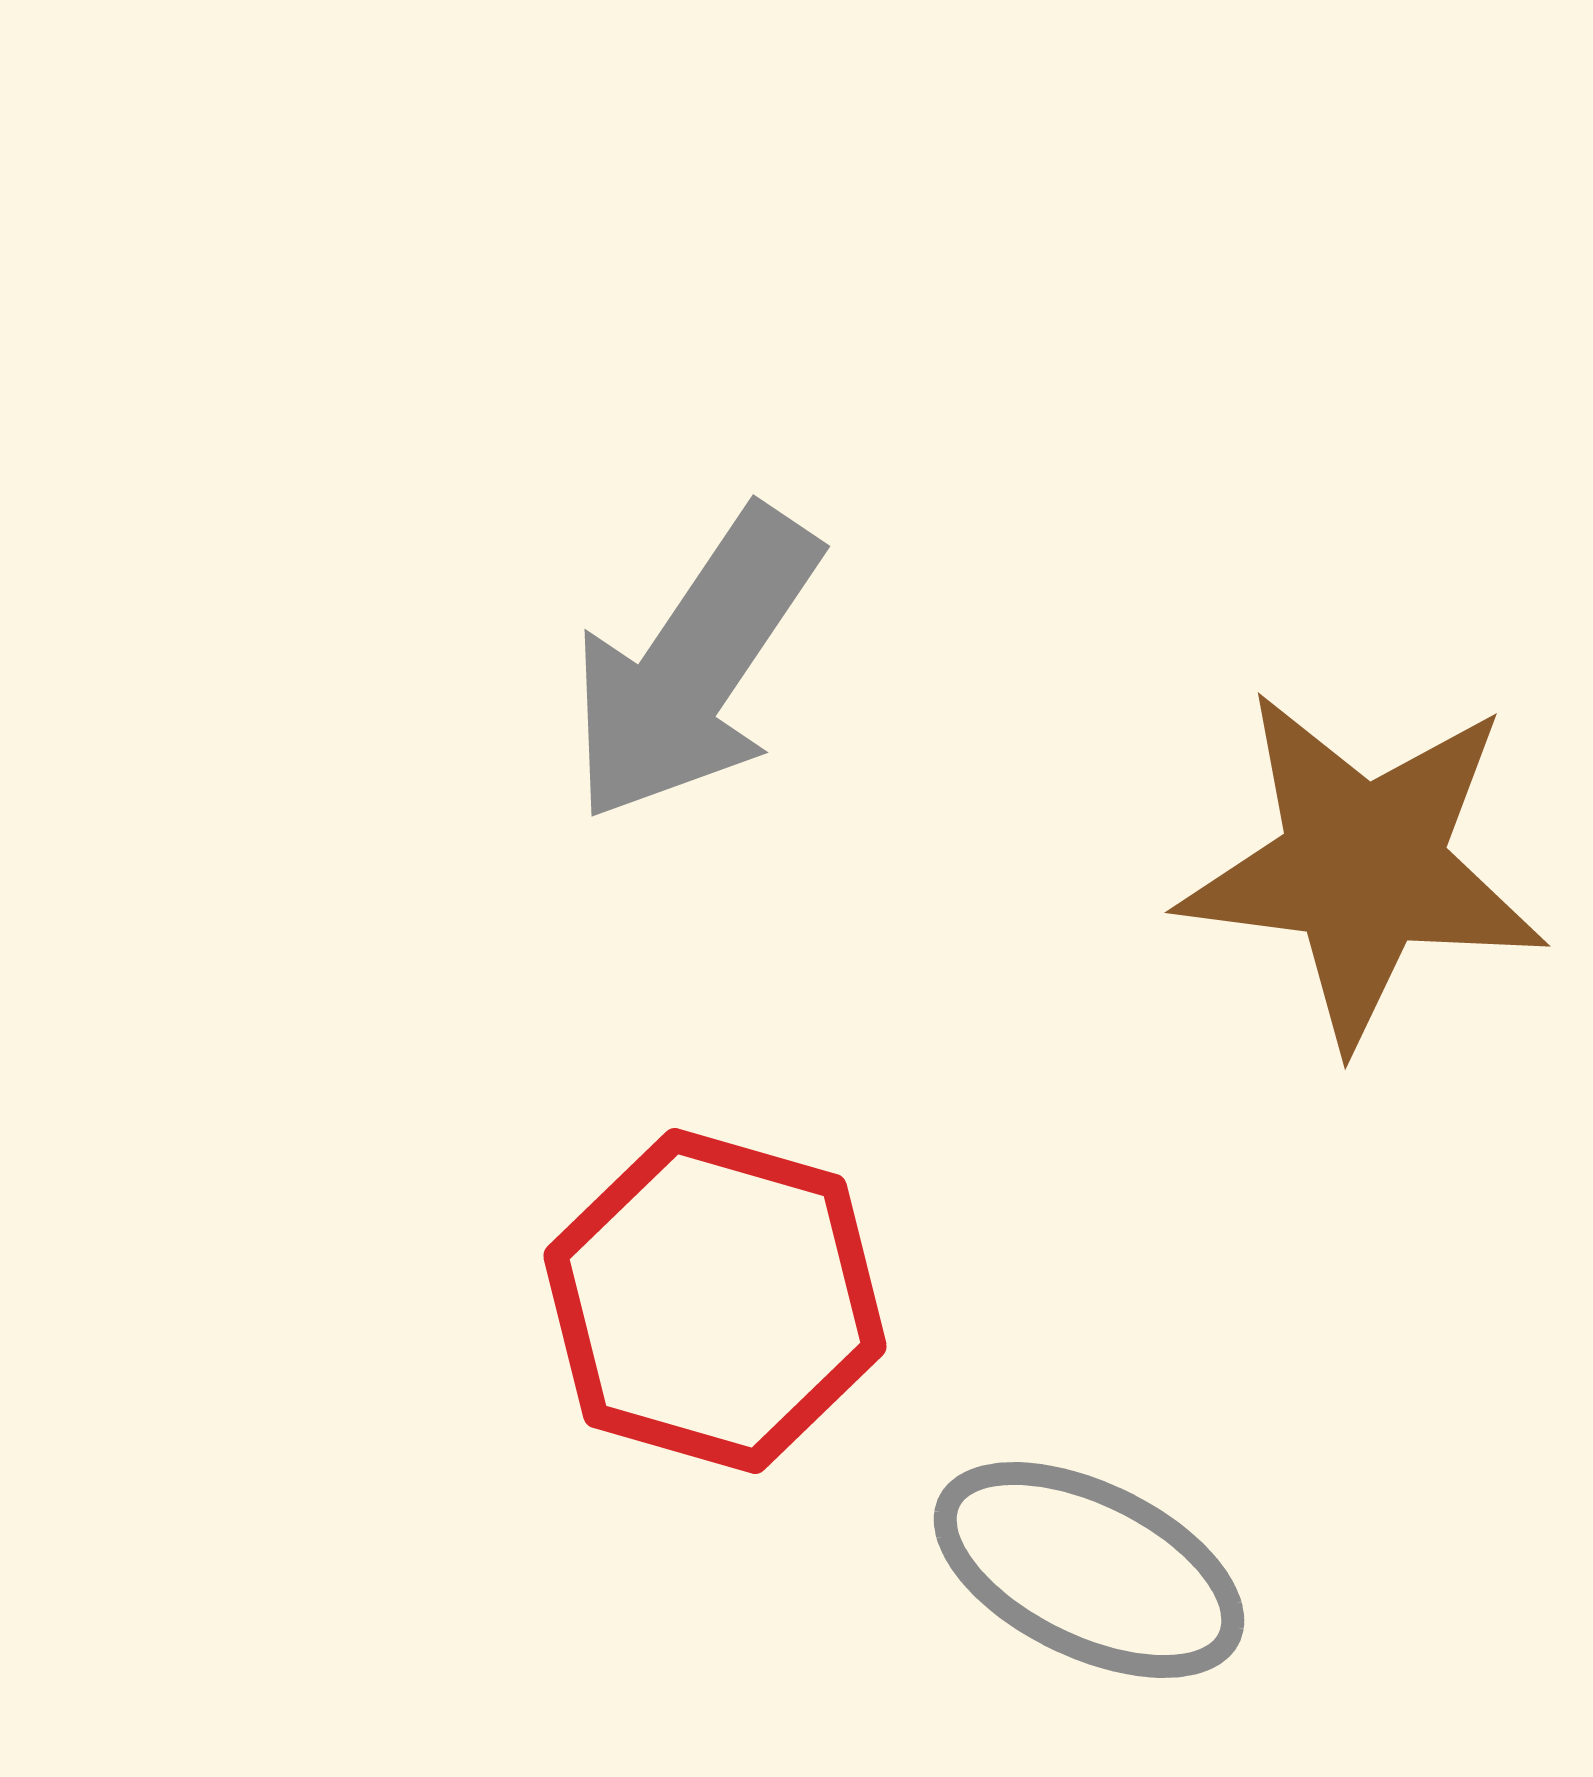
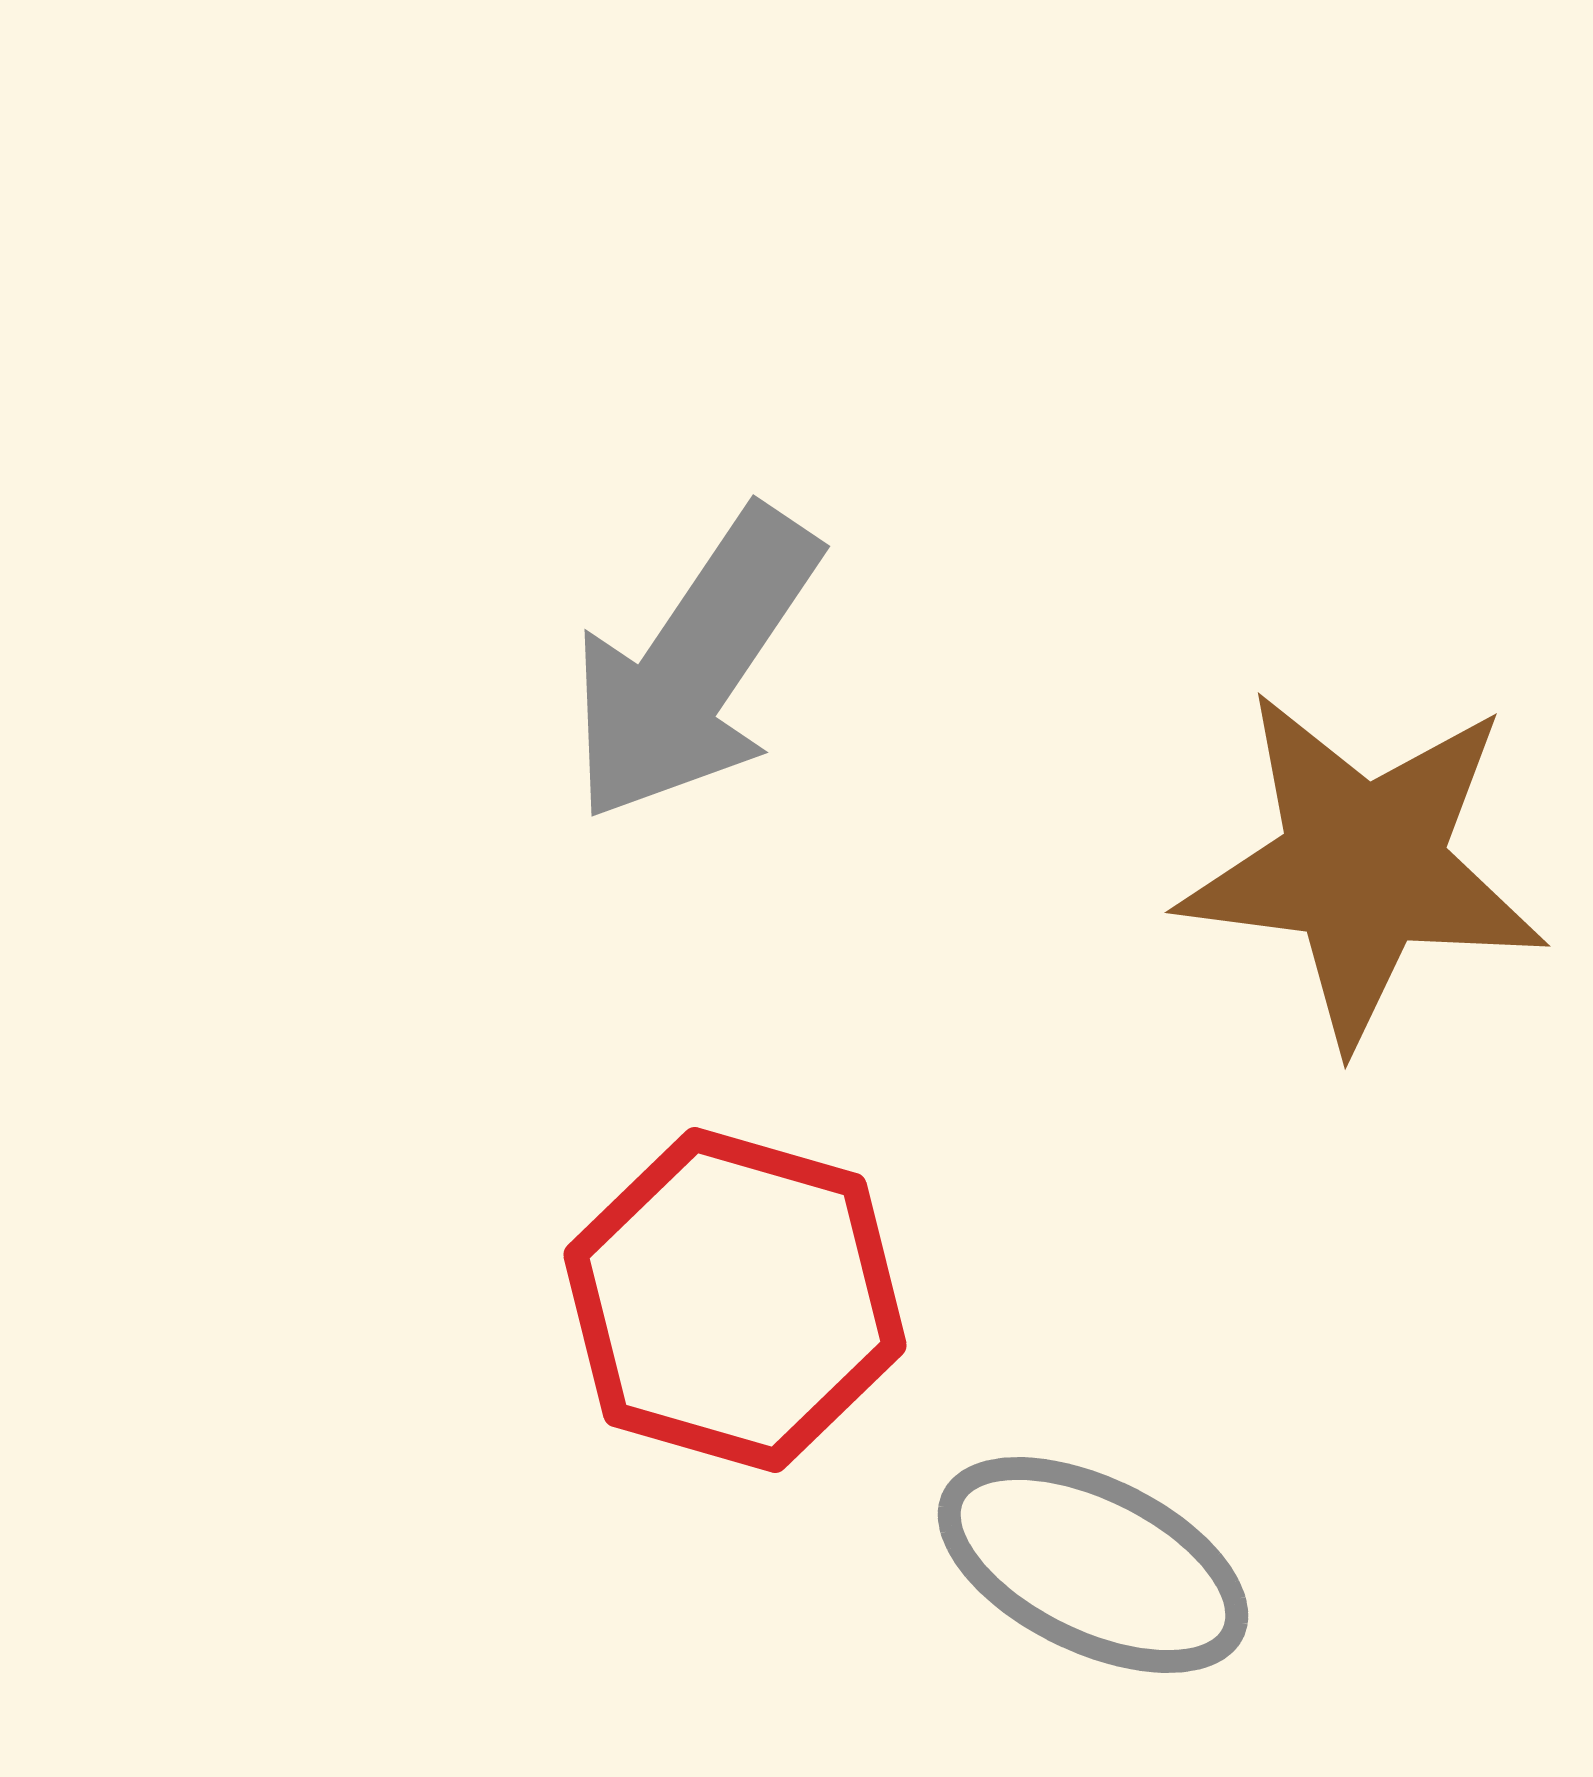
red hexagon: moved 20 px right, 1 px up
gray ellipse: moved 4 px right, 5 px up
